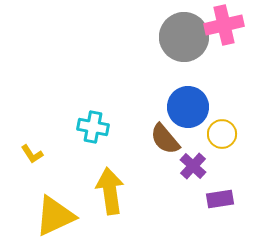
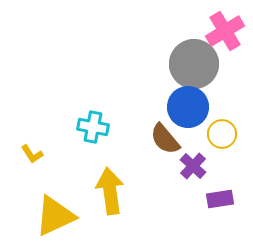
pink cross: moved 1 px right, 6 px down; rotated 18 degrees counterclockwise
gray circle: moved 10 px right, 27 px down
